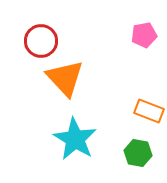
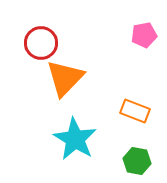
red circle: moved 2 px down
orange triangle: rotated 27 degrees clockwise
orange rectangle: moved 14 px left
green hexagon: moved 1 px left, 8 px down
